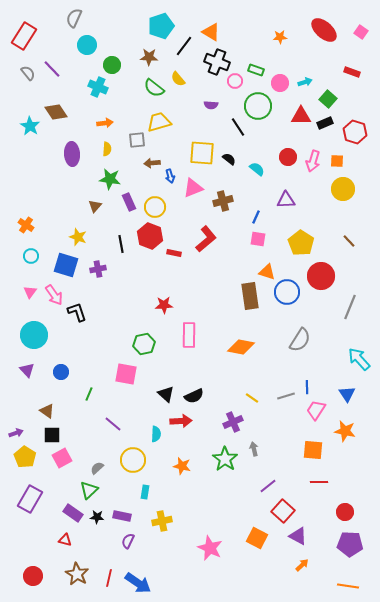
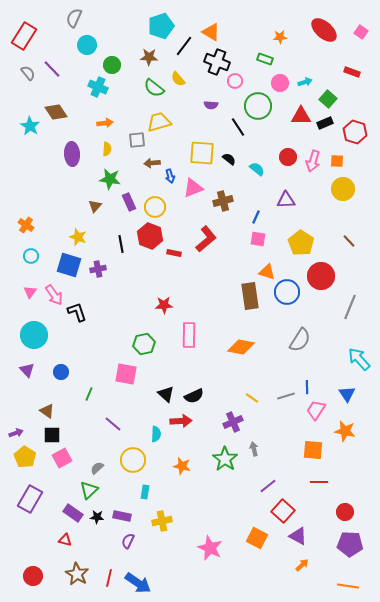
green rectangle at (256, 70): moved 9 px right, 11 px up
blue square at (66, 265): moved 3 px right
